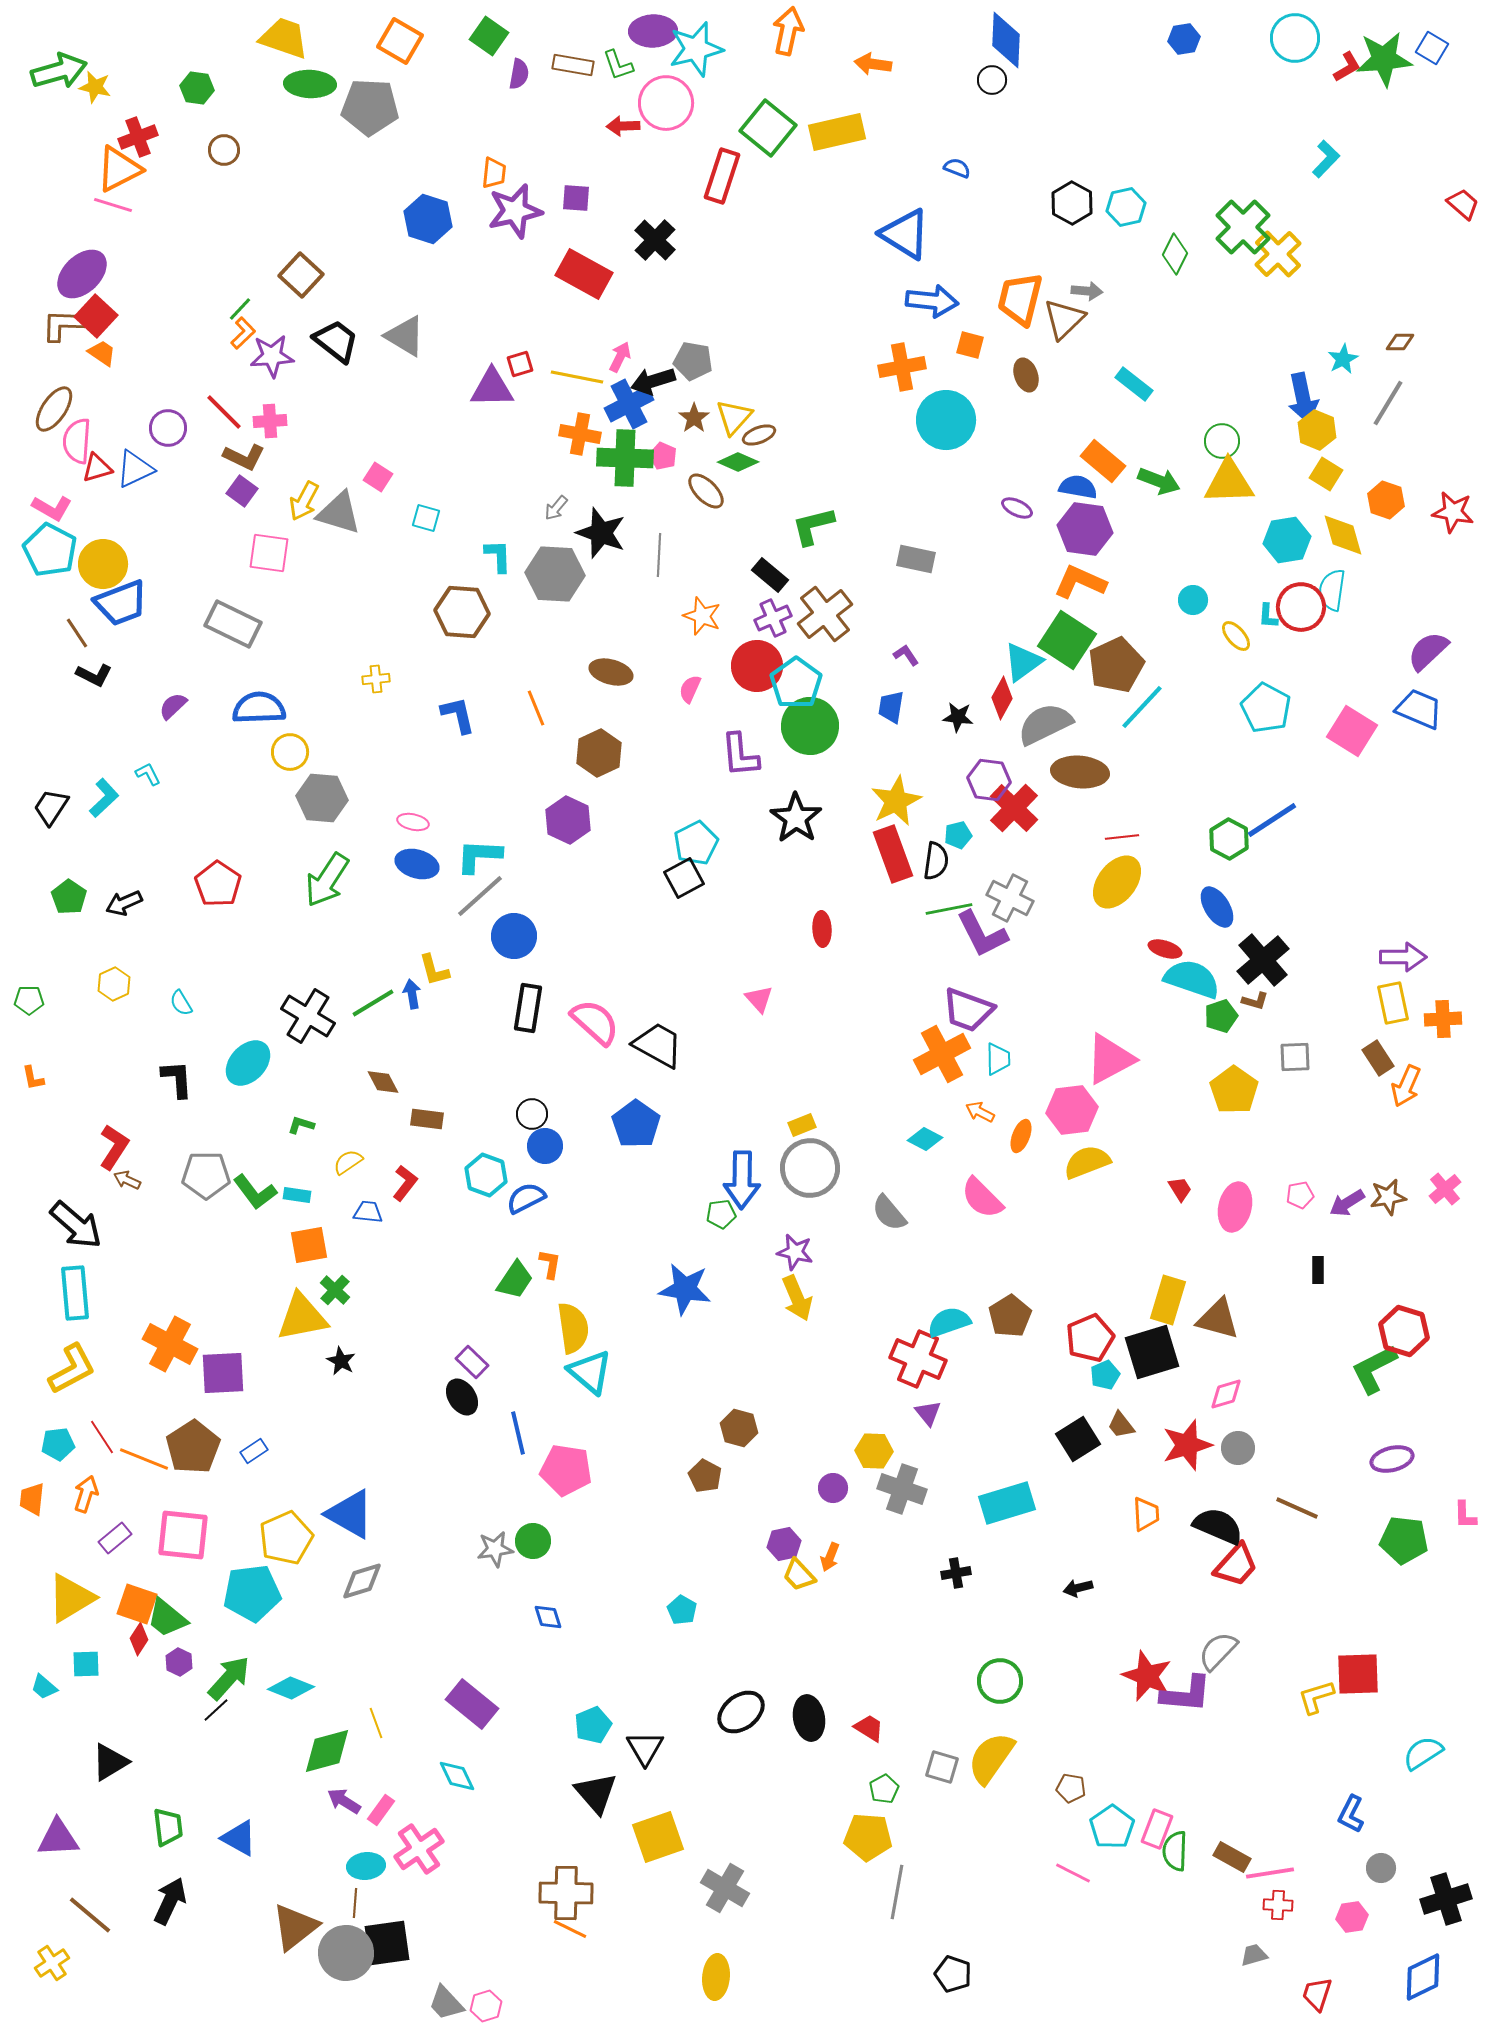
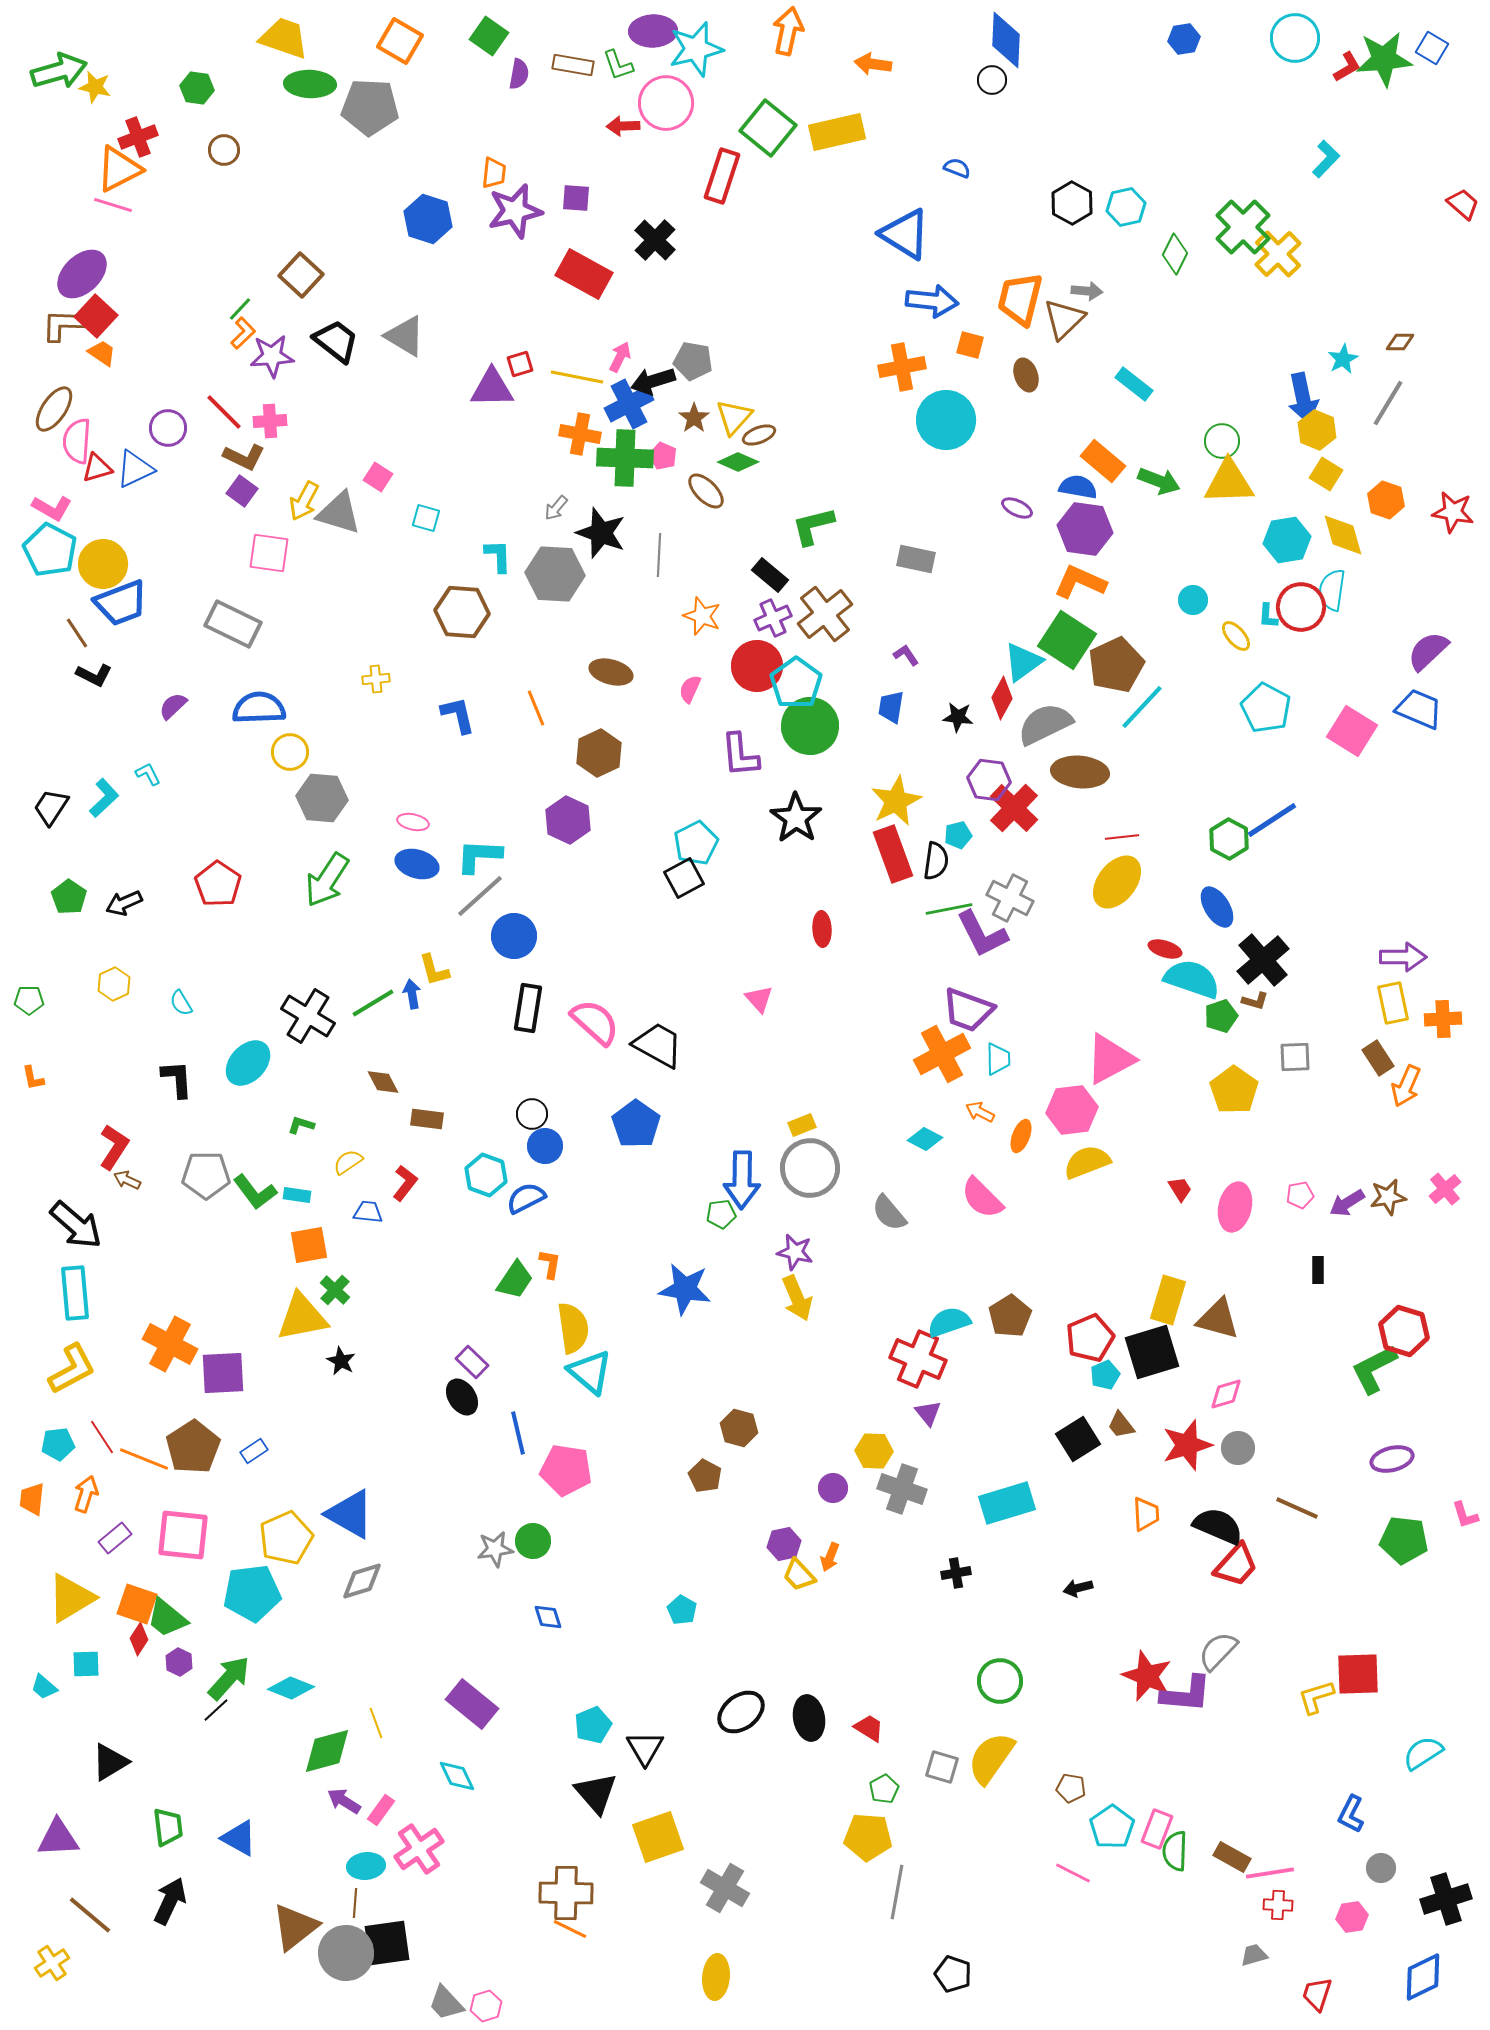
pink L-shape at (1465, 1515): rotated 16 degrees counterclockwise
